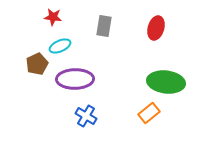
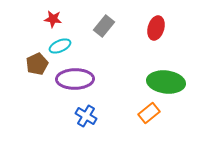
red star: moved 2 px down
gray rectangle: rotated 30 degrees clockwise
